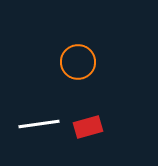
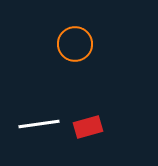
orange circle: moved 3 px left, 18 px up
